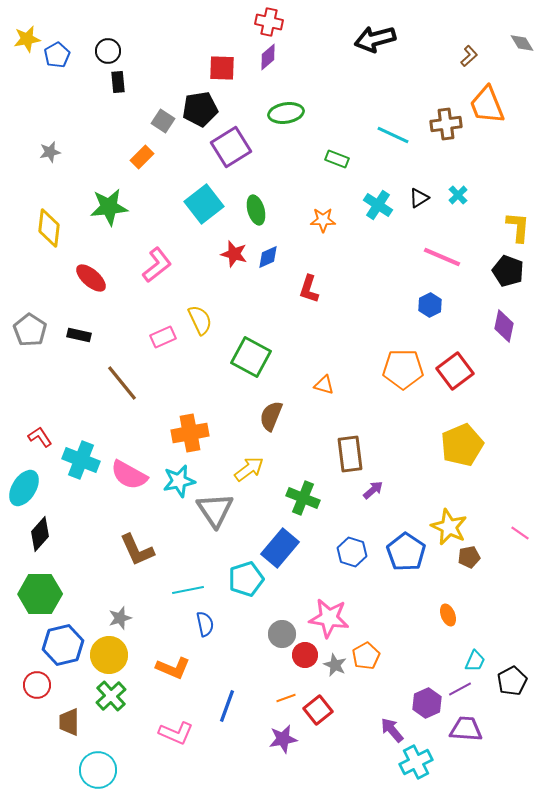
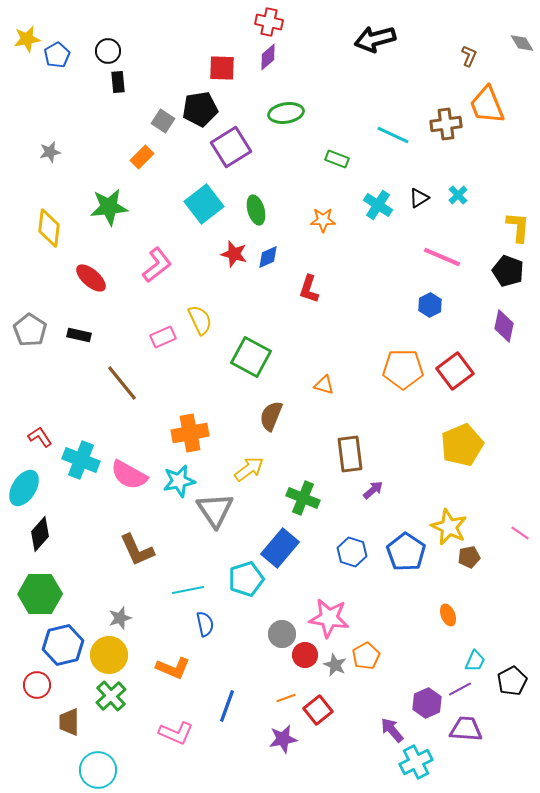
brown L-shape at (469, 56): rotated 25 degrees counterclockwise
